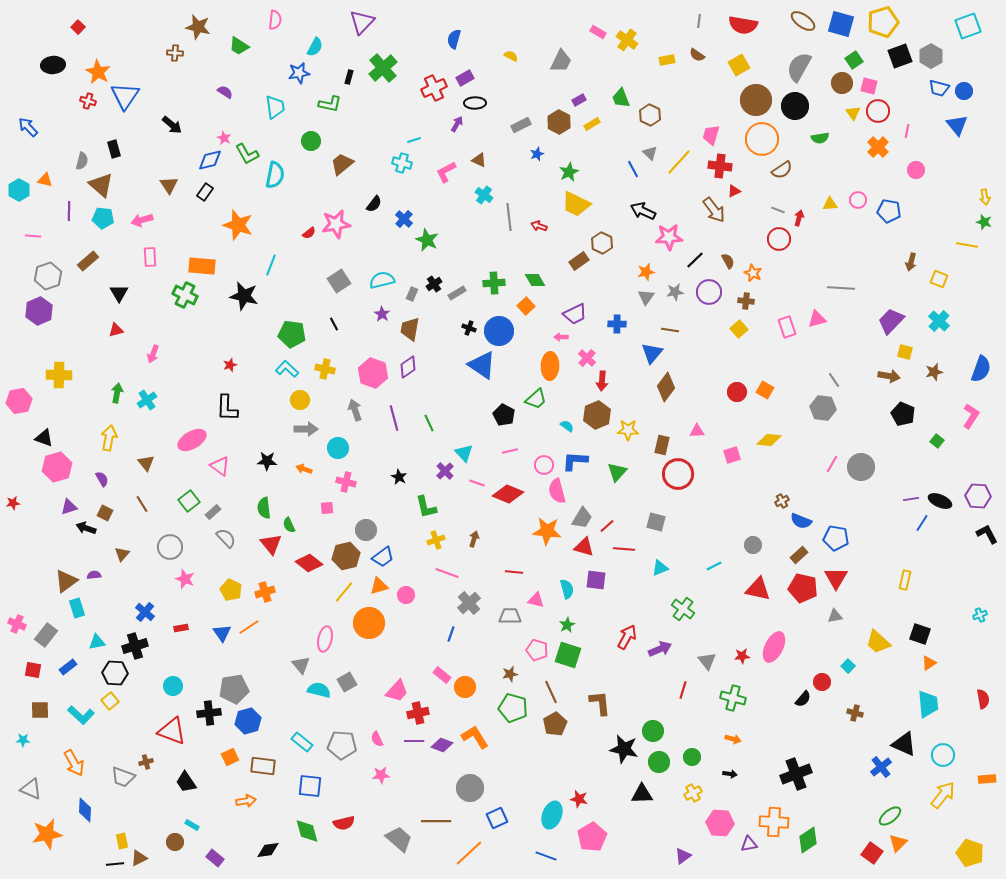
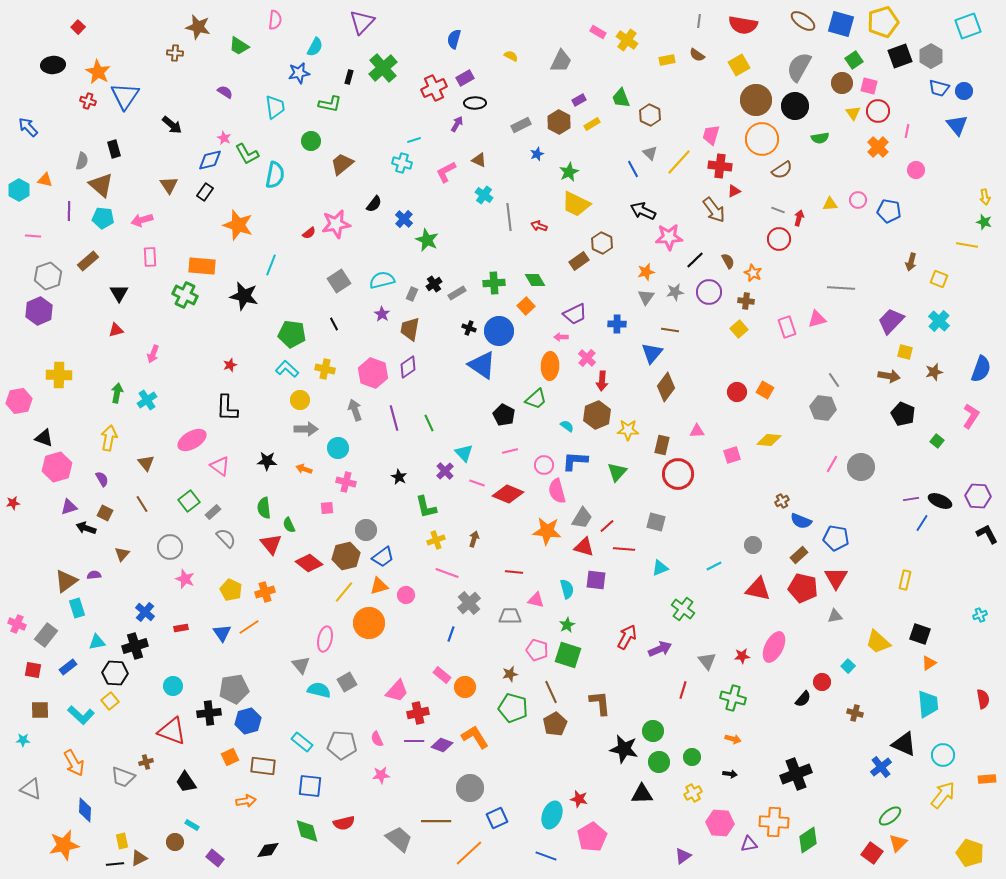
orange star at (47, 834): moved 17 px right, 11 px down
